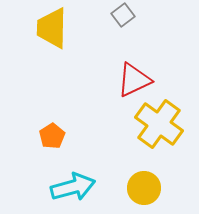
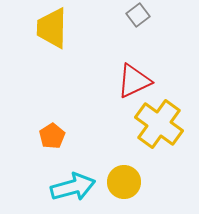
gray square: moved 15 px right
red triangle: moved 1 px down
yellow circle: moved 20 px left, 6 px up
